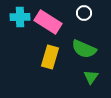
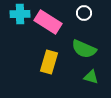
cyan cross: moved 3 px up
yellow rectangle: moved 1 px left, 5 px down
green triangle: rotated 49 degrees counterclockwise
